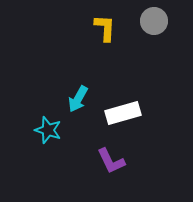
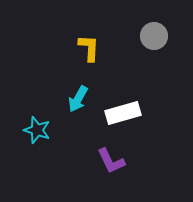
gray circle: moved 15 px down
yellow L-shape: moved 16 px left, 20 px down
cyan star: moved 11 px left
